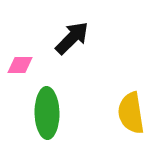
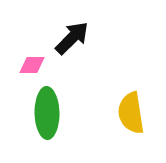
pink diamond: moved 12 px right
